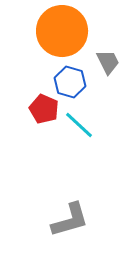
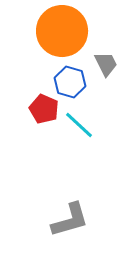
gray trapezoid: moved 2 px left, 2 px down
